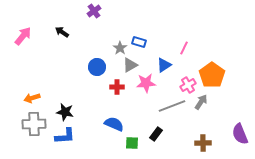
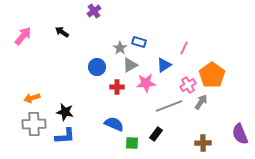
gray line: moved 3 px left
